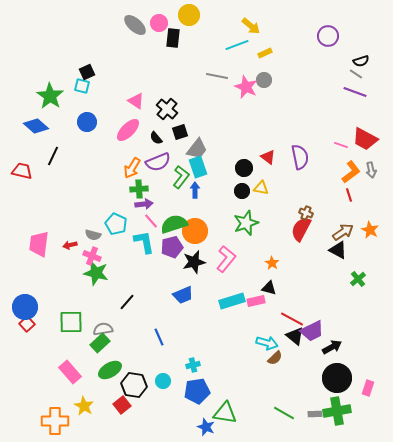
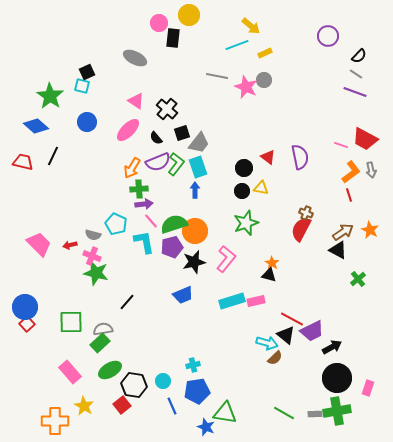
gray ellipse at (135, 25): moved 33 px down; rotated 15 degrees counterclockwise
black semicircle at (361, 61): moved 2 px left, 5 px up; rotated 28 degrees counterclockwise
black square at (180, 132): moved 2 px right, 1 px down
gray trapezoid at (197, 149): moved 2 px right, 6 px up
red trapezoid at (22, 171): moved 1 px right, 9 px up
green L-shape at (181, 177): moved 5 px left, 13 px up
pink trapezoid at (39, 244): rotated 128 degrees clockwise
black triangle at (269, 288): moved 13 px up
black triangle at (295, 336): moved 9 px left, 1 px up
blue line at (159, 337): moved 13 px right, 69 px down
